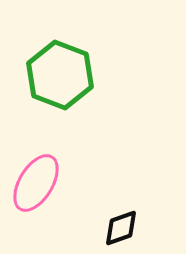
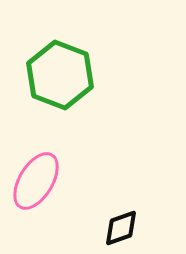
pink ellipse: moved 2 px up
